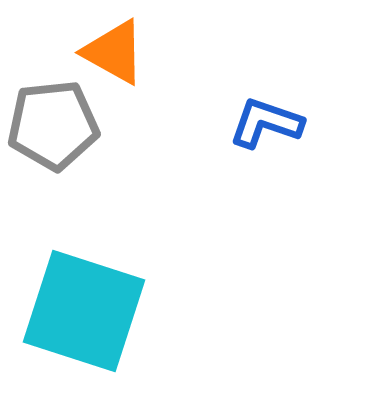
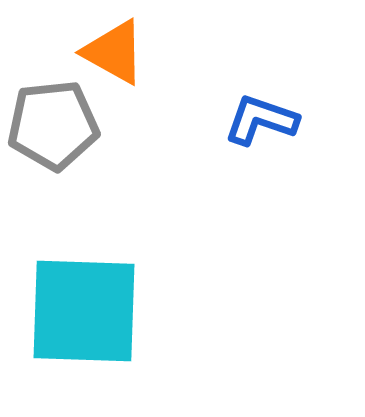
blue L-shape: moved 5 px left, 3 px up
cyan square: rotated 16 degrees counterclockwise
